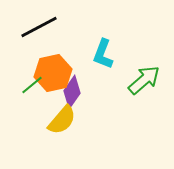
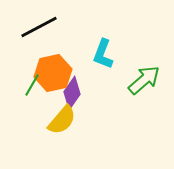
green line: rotated 20 degrees counterclockwise
purple diamond: moved 1 px down
